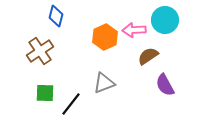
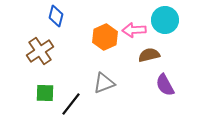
brown semicircle: moved 1 px right, 1 px up; rotated 20 degrees clockwise
